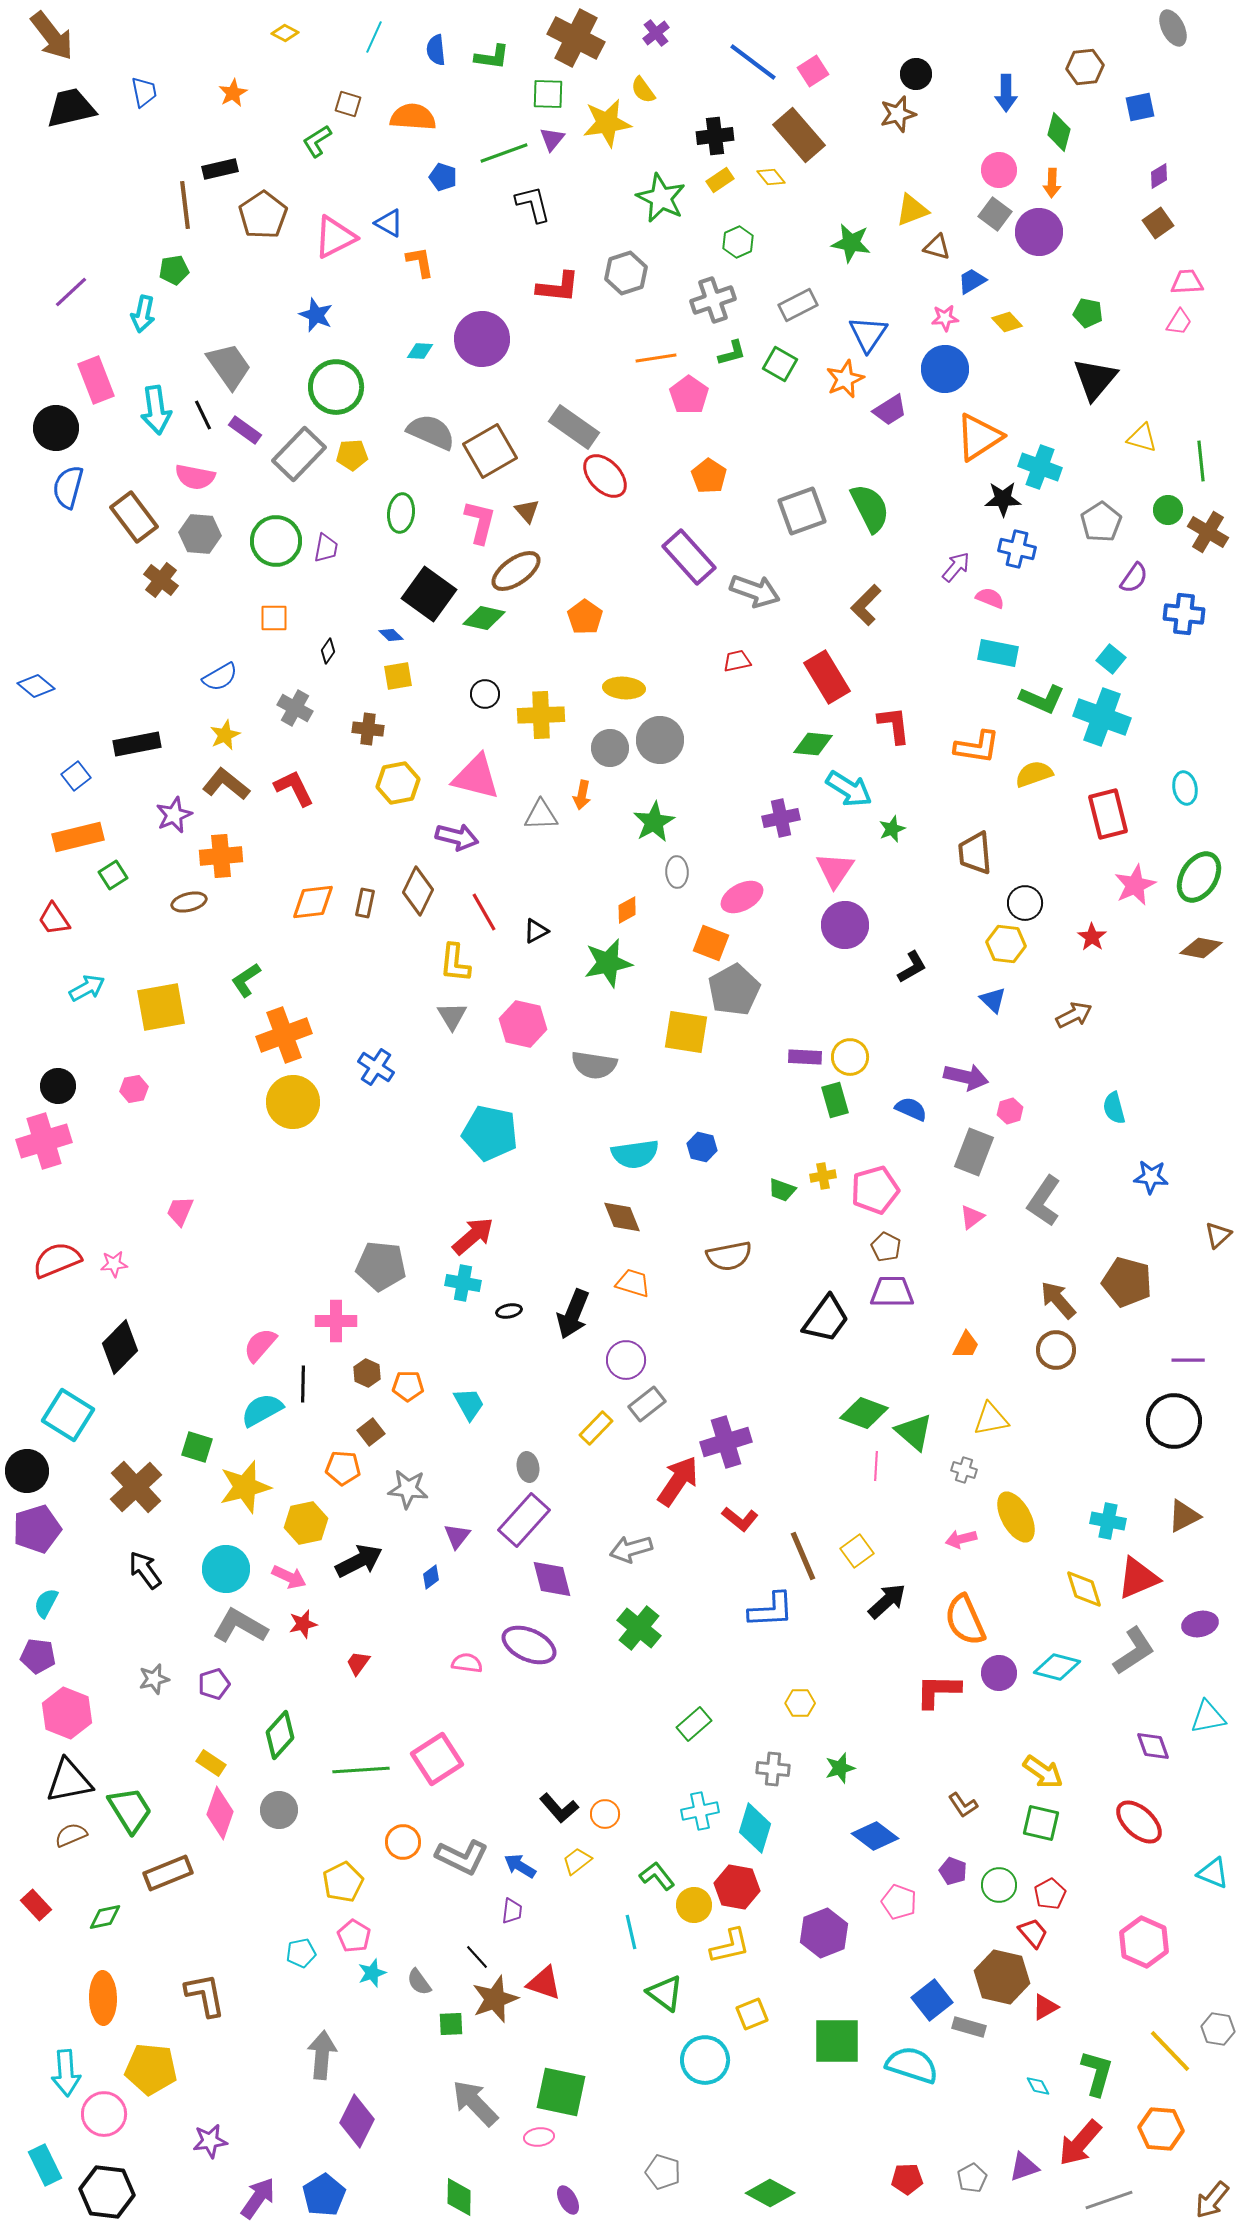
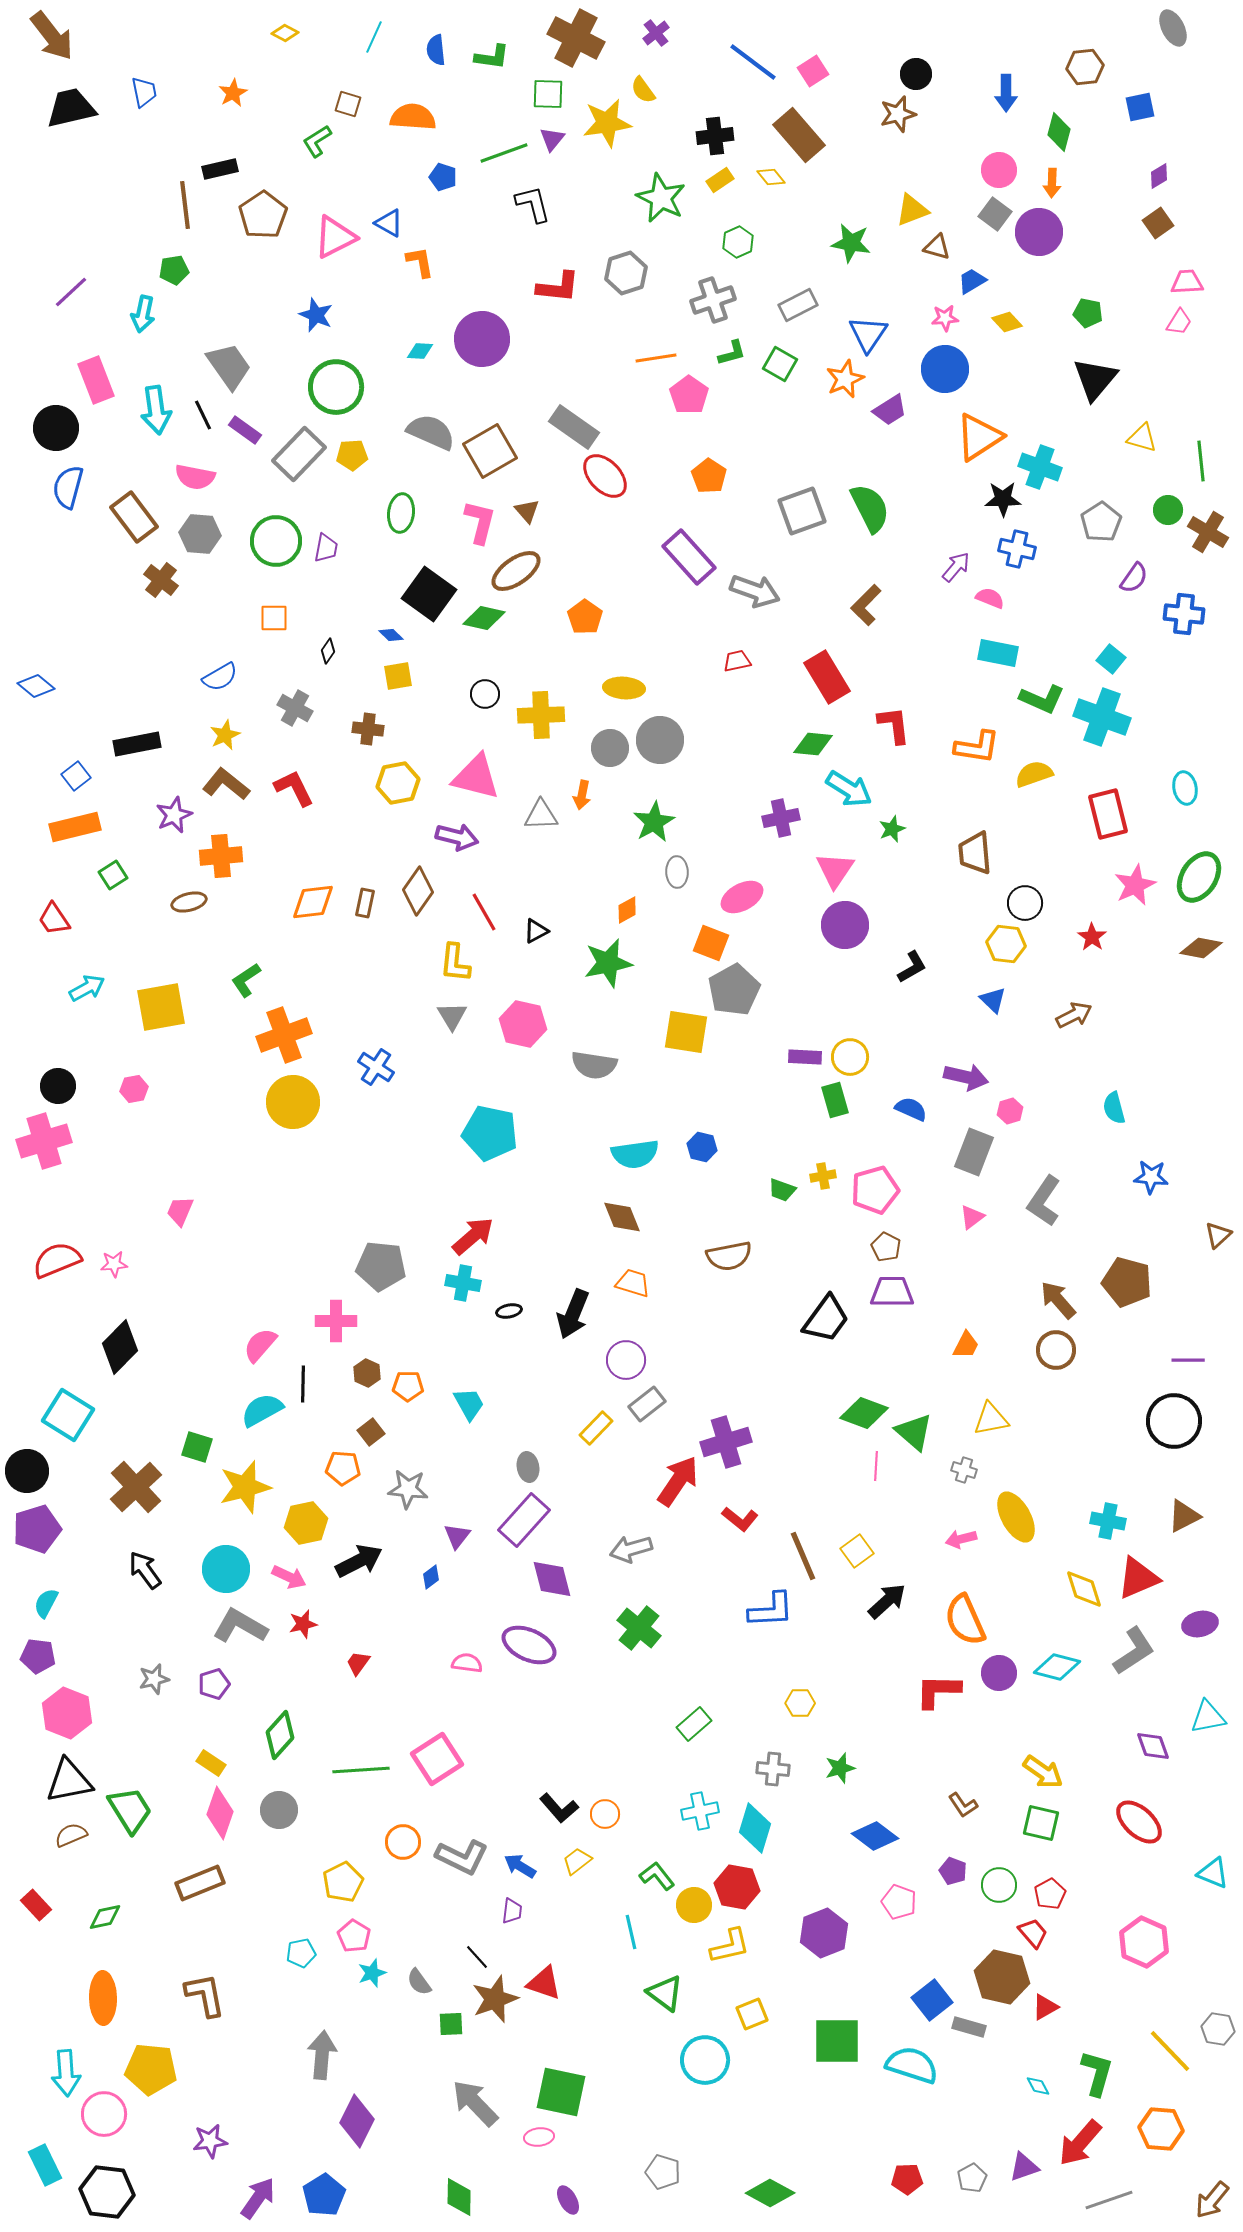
orange rectangle at (78, 837): moved 3 px left, 10 px up
brown diamond at (418, 891): rotated 9 degrees clockwise
brown rectangle at (168, 1873): moved 32 px right, 10 px down
